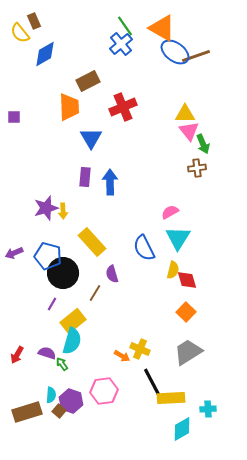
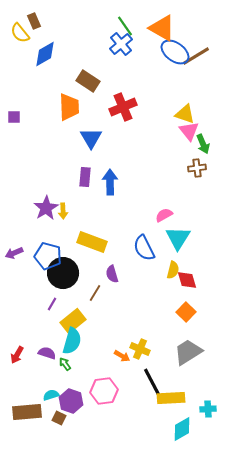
brown line at (196, 56): rotated 12 degrees counterclockwise
brown rectangle at (88, 81): rotated 60 degrees clockwise
yellow triangle at (185, 114): rotated 20 degrees clockwise
purple star at (46, 208): rotated 15 degrees counterclockwise
pink semicircle at (170, 212): moved 6 px left, 3 px down
yellow rectangle at (92, 242): rotated 28 degrees counterclockwise
green arrow at (62, 364): moved 3 px right
cyan semicircle at (51, 395): rotated 112 degrees counterclockwise
brown square at (59, 411): moved 7 px down; rotated 16 degrees counterclockwise
brown rectangle at (27, 412): rotated 12 degrees clockwise
